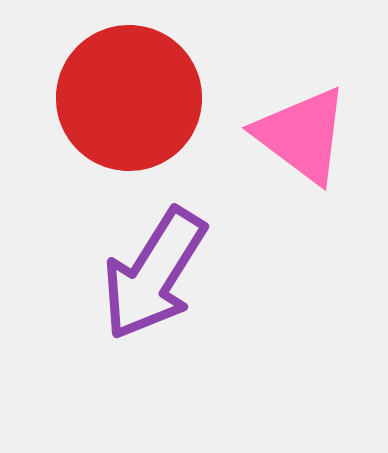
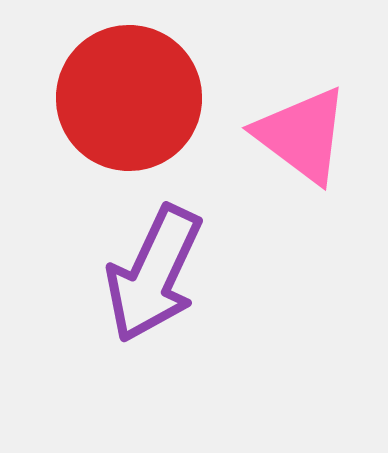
purple arrow: rotated 7 degrees counterclockwise
